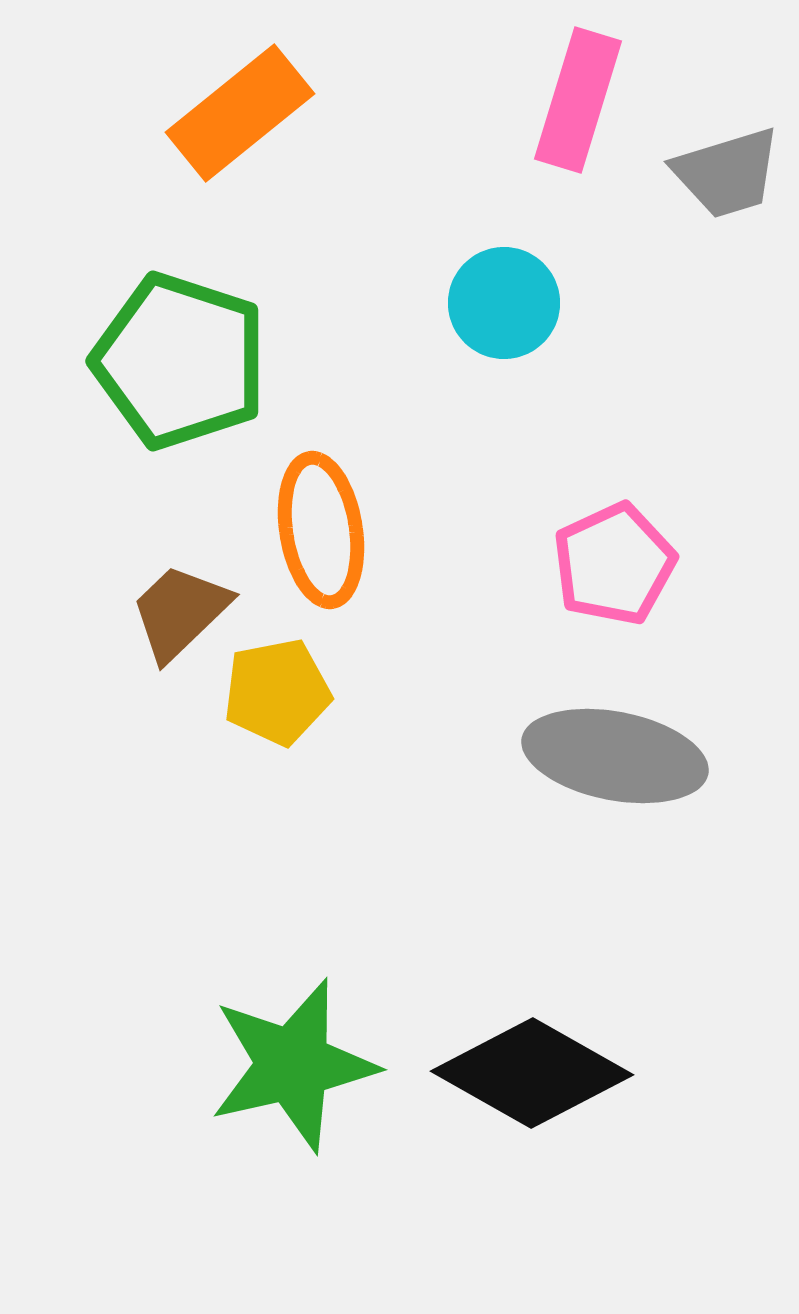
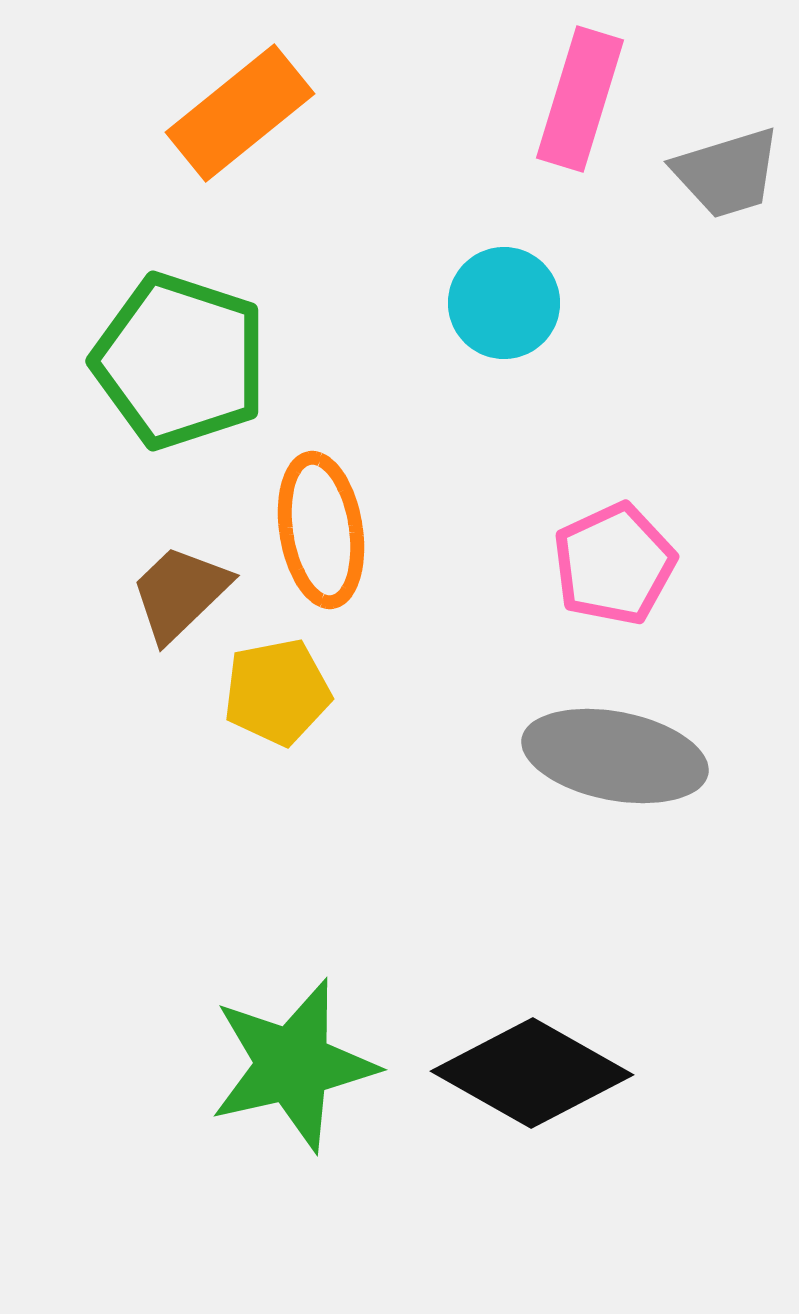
pink rectangle: moved 2 px right, 1 px up
brown trapezoid: moved 19 px up
